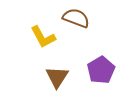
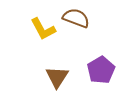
yellow L-shape: moved 8 px up
